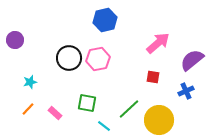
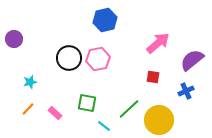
purple circle: moved 1 px left, 1 px up
